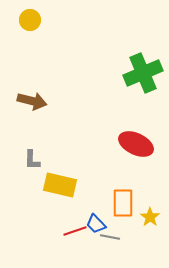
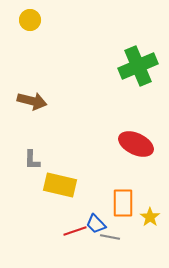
green cross: moved 5 px left, 7 px up
